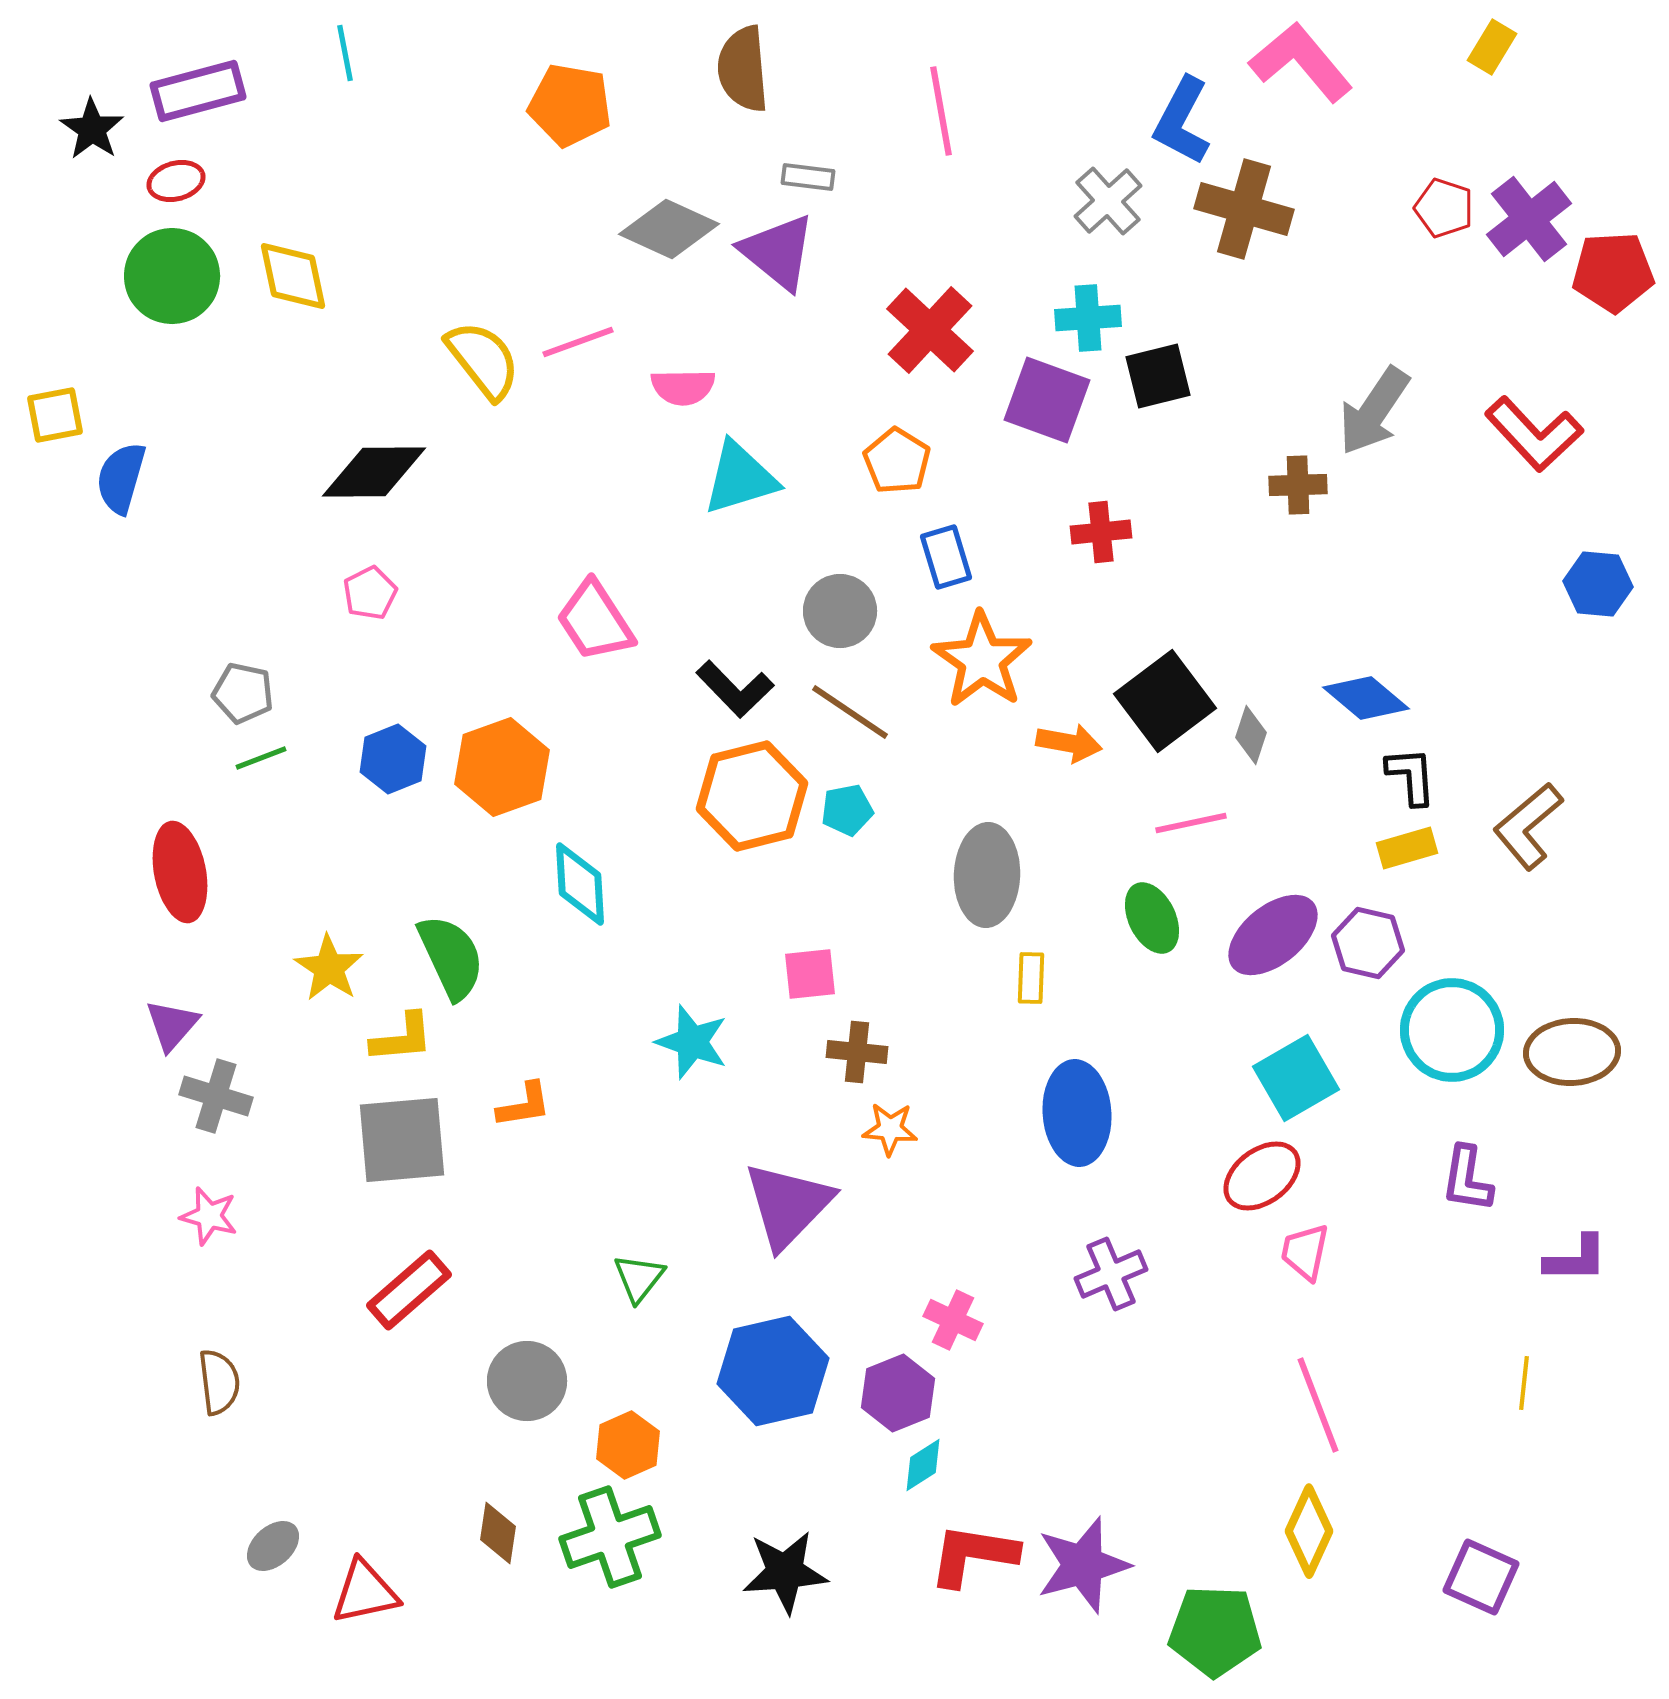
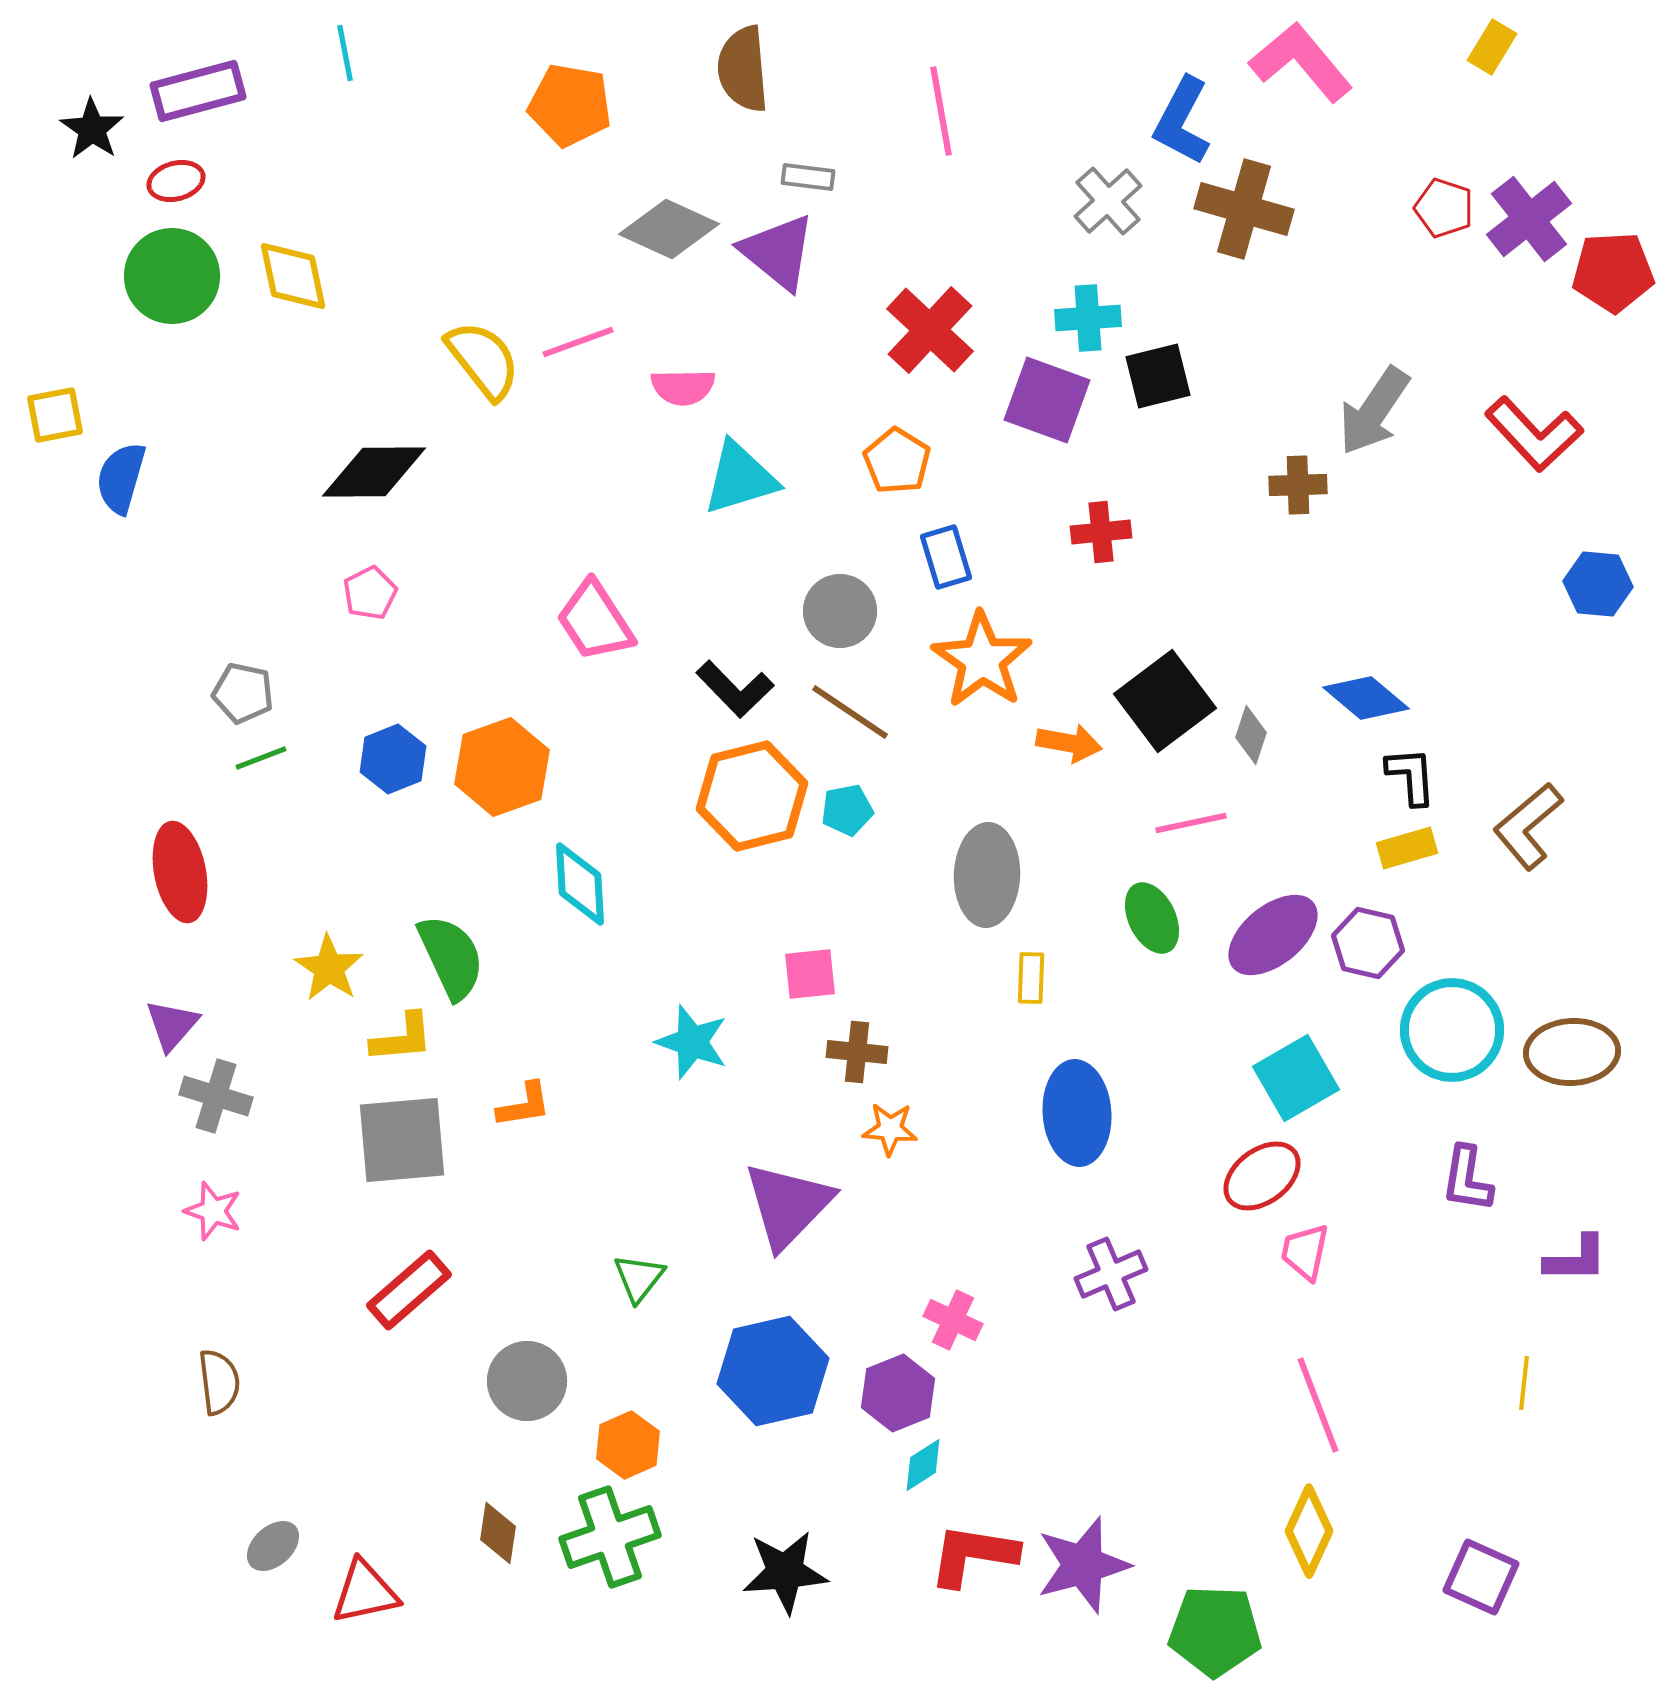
pink star at (209, 1216): moved 4 px right, 5 px up; rotated 4 degrees clockwise
